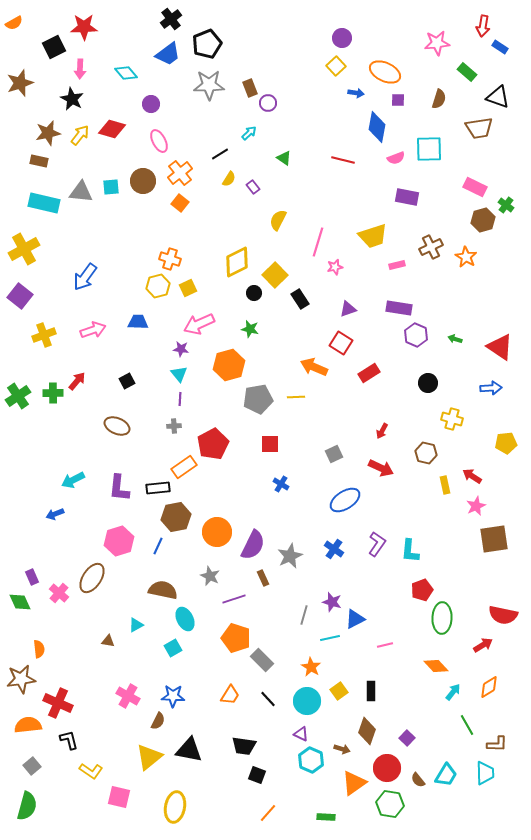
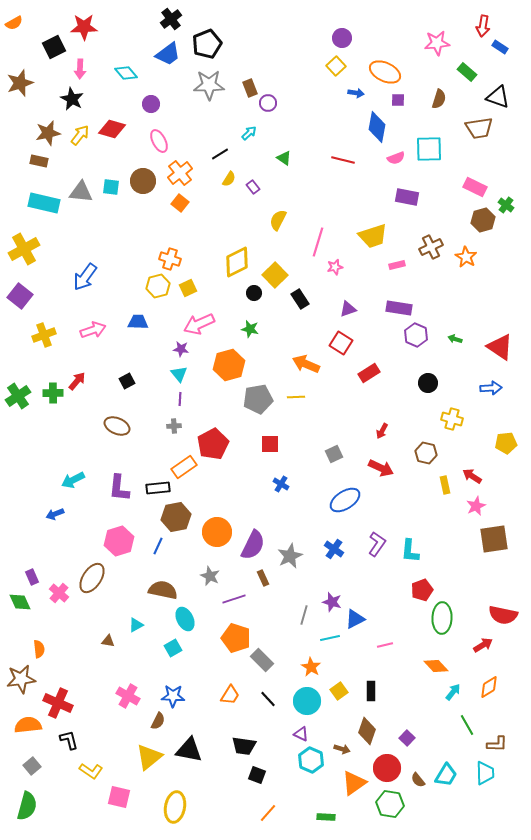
cyan square at (111, 187): rotated 12 degrees clockwise
orange arrow at (314, 367): moved 8 px left, 3 px up
